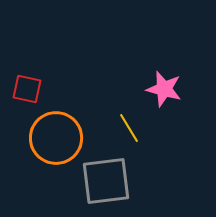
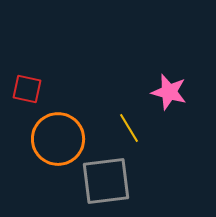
pink star: moved 5 px right, 3 px down
orange circle: moved 2 px right, 1 px down
